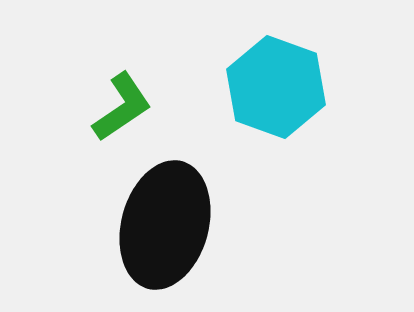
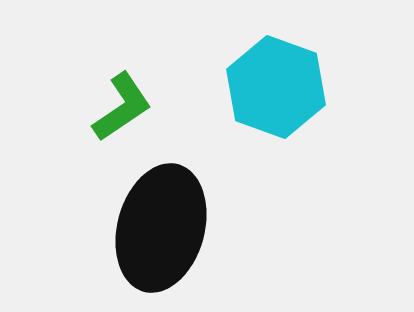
black ellipse: moved 4 px left, 3 px down
